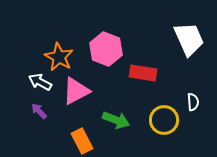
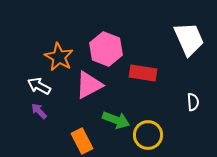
white arrow: moved 1 px left, 4 px down
pink triangle: moved 13 px right, 6 px up
yellow circle: moved 16 px left, 15 px down
